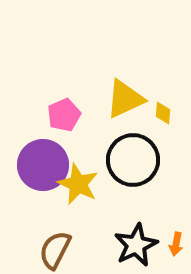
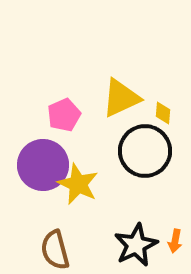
yellow triangle: moved 4 px left, 1 px up
black circle: moved 12 px right, 9 px up
orange arrow: moved 1 px left, 3 px up
brown semicircle: rotated 42 degrees counterclockwise
